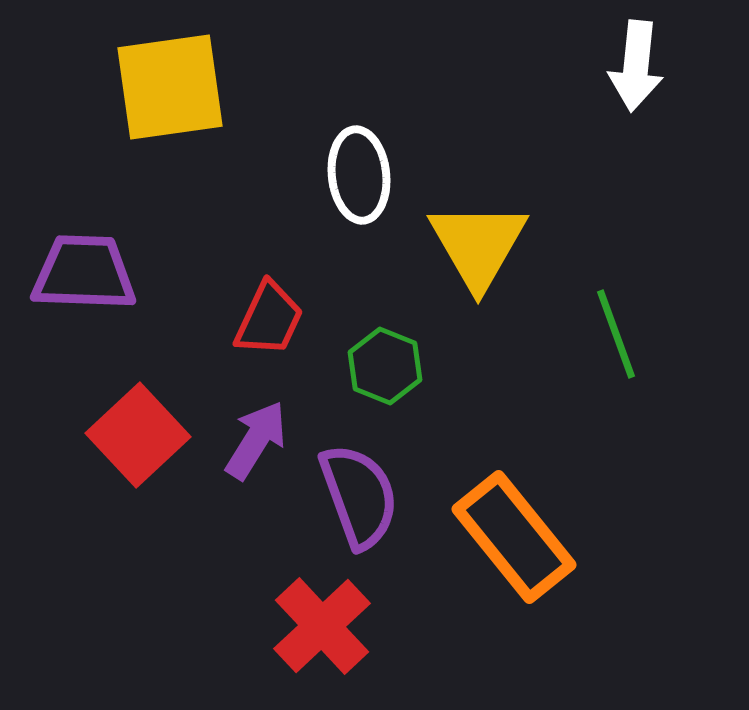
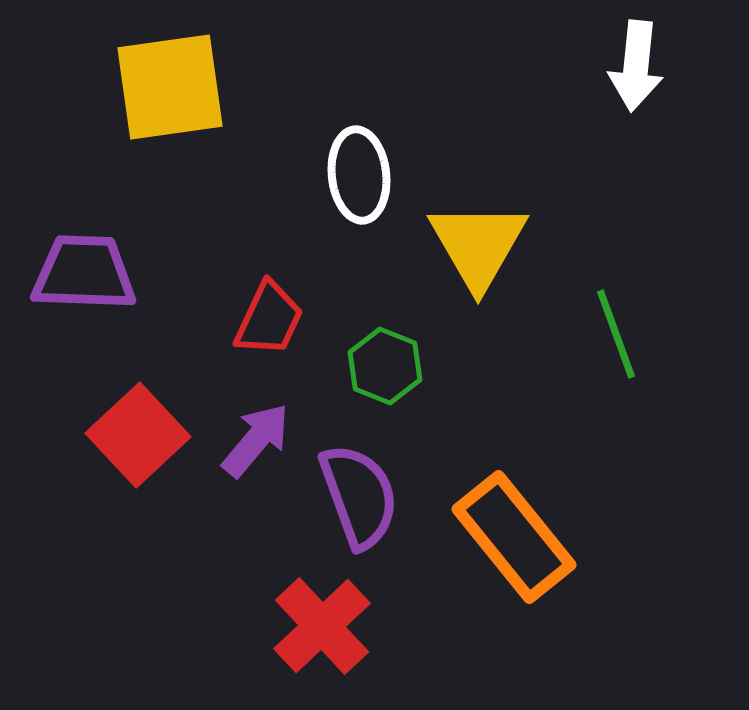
purple arrow: rotated 8 degrees clockwise
